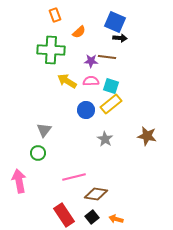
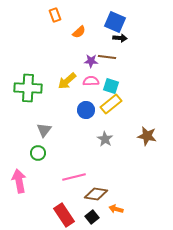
green cross: moved 23 px left, 38 px down
yellow arrow: rotated 72 degrees counterclockwise
orange arrow: moved 10 px up
